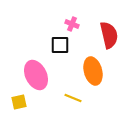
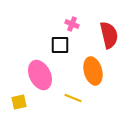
pink ellipse: moved 4 px right
